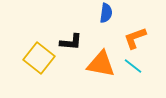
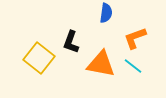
black L-shape: rotated 105 degrees clockwise
